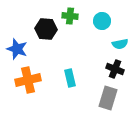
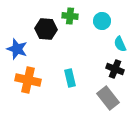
cyan semicircle: rotated 77 degrees clockwise
orange cross: rotated 25 degrees clockwise
gray rectangle: rotated 55 degrees counterclockwise
